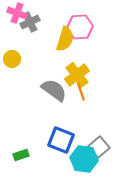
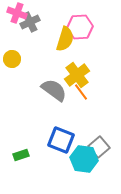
orange line: rotated 18 degrees counterclockwise
